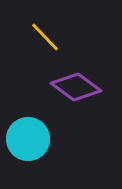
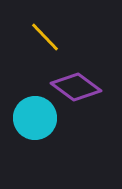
cyan circle: moved 7 px right, 21 px up
